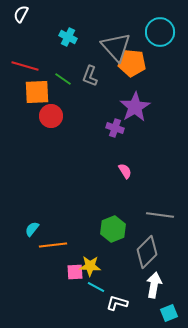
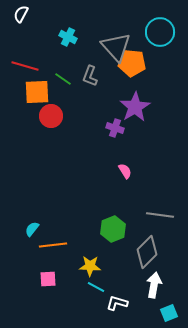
pink square: moved 27 px left, 7 px down
